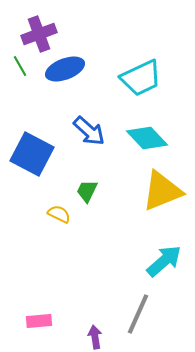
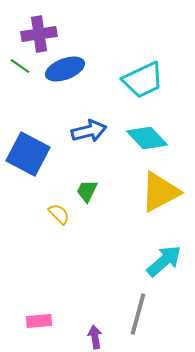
purple cross: rotated 12 degrees clockwise
green line: rotated 25 degrees counterclockwise
cyan trapezoid: moved 2 px right, 2 px down
blue arrow: rotated 56 degrees counterclockwise
blue square: moved 4 px left
yellow triangle: moved 2 px left, 1 px down; rotated 6 degrees counterclockwise
yellow semicircle: rotated 20 degrees clockwise
gray line: rotated 9 degrees counterclockwise
